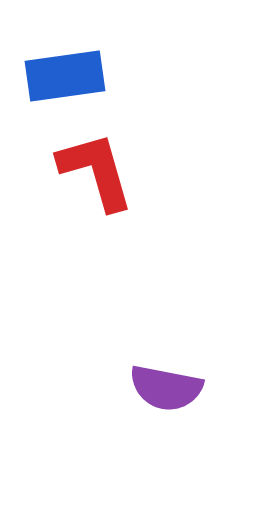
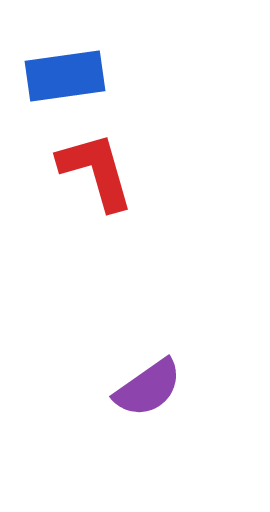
purple semicircle: moved 18 px left; rotated 46 degrees counterclockwise
